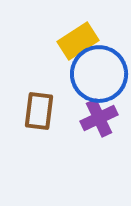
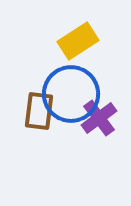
blue circle: moved 28 px left, 20 px down
purple cross: rotated 12 degrees counterclockwise
